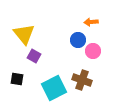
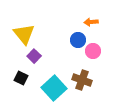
purple square: rotated 16 degrees clockwise
black square: moved 4 px right, 1 px up; rotated 16 degrees clockwise
cyan square: rotated 15 degrees counterclockwise
